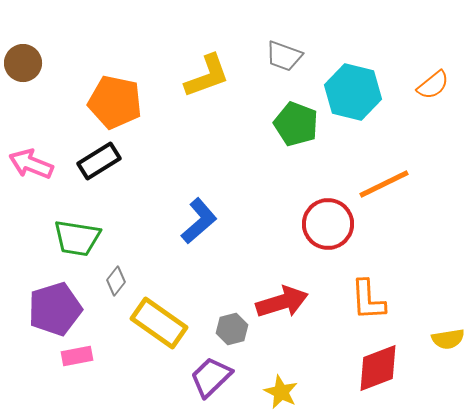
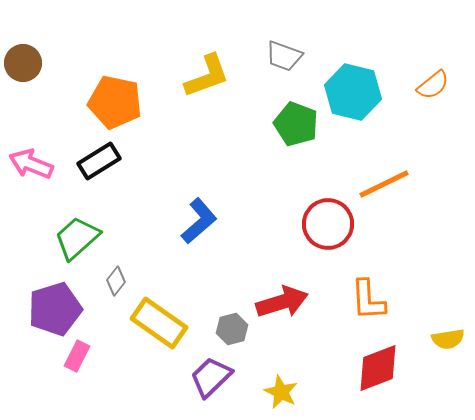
green trapezoid: rotated 129 degrees clockwise
pink rectangle: rotated 52 degrees counterclockwise
